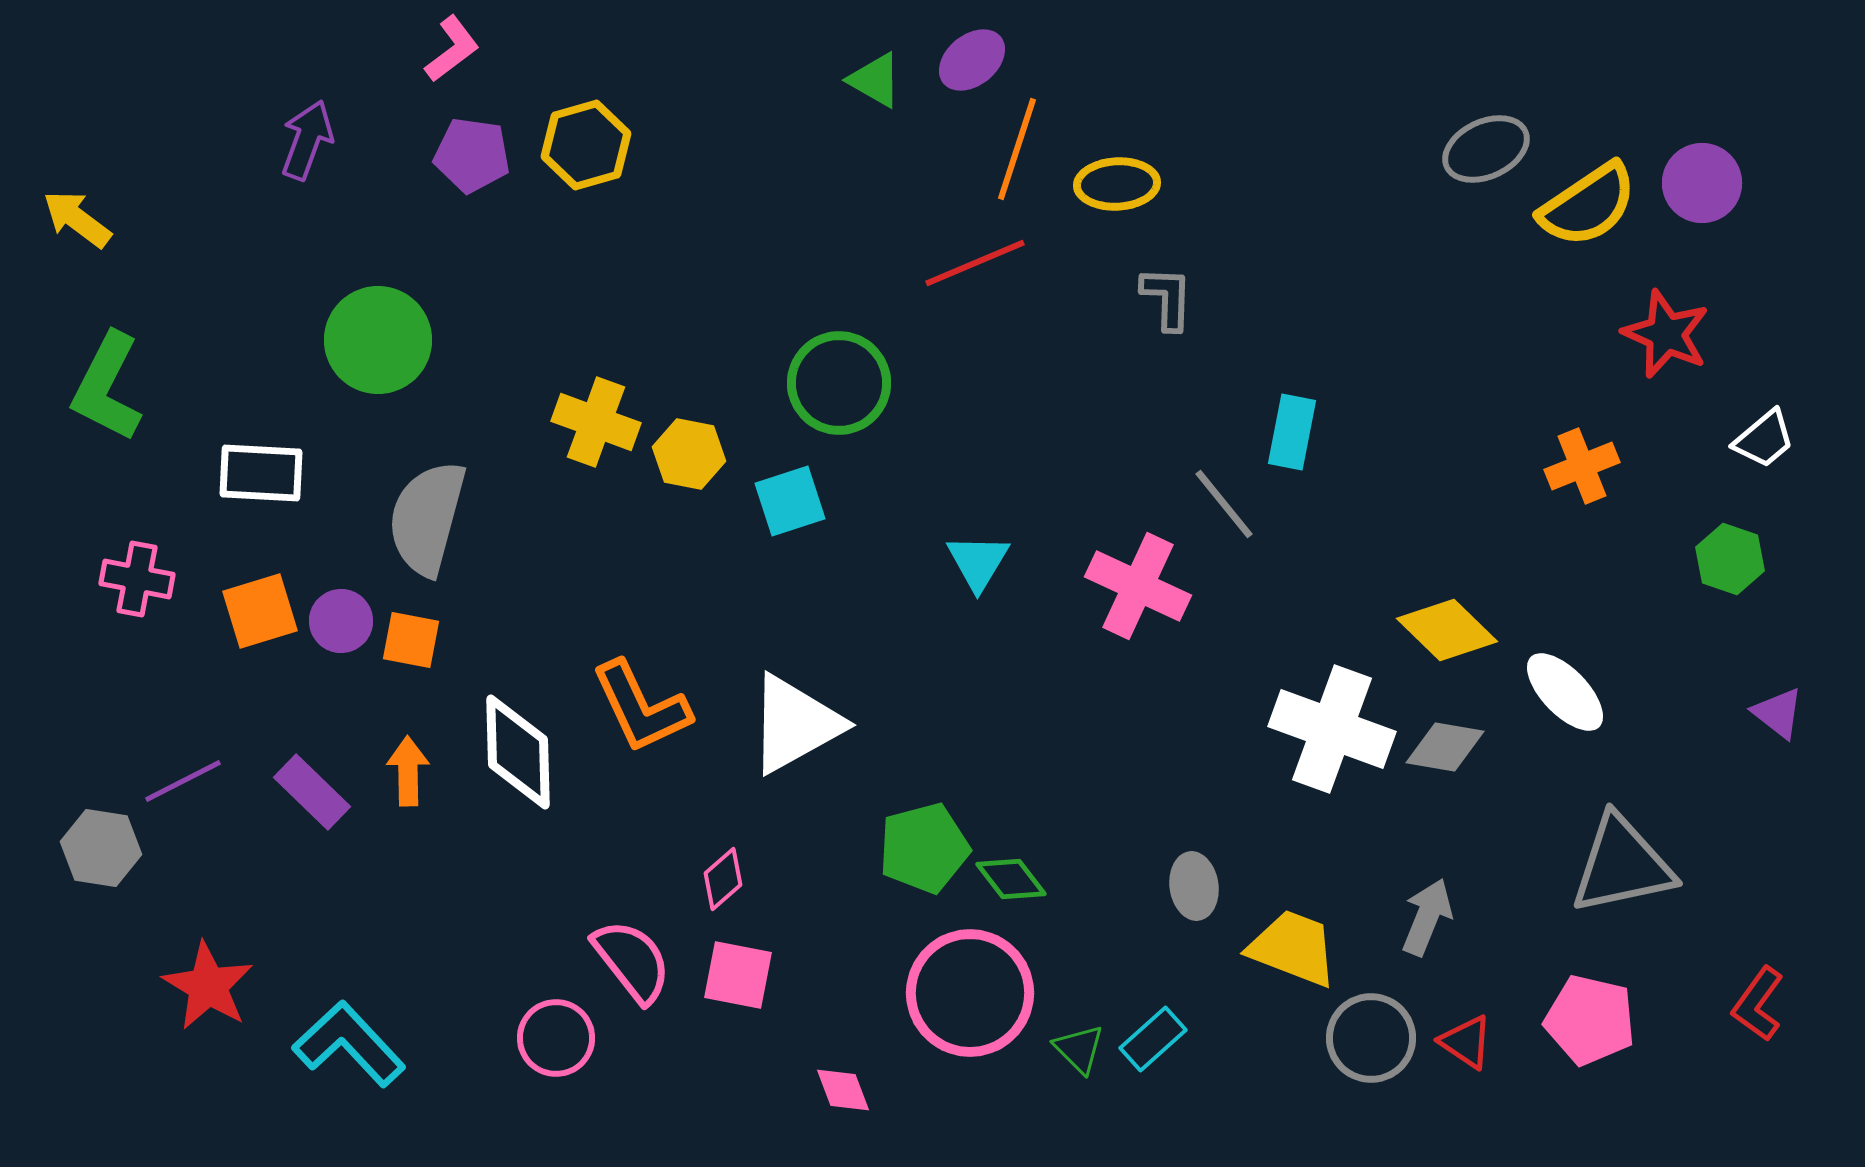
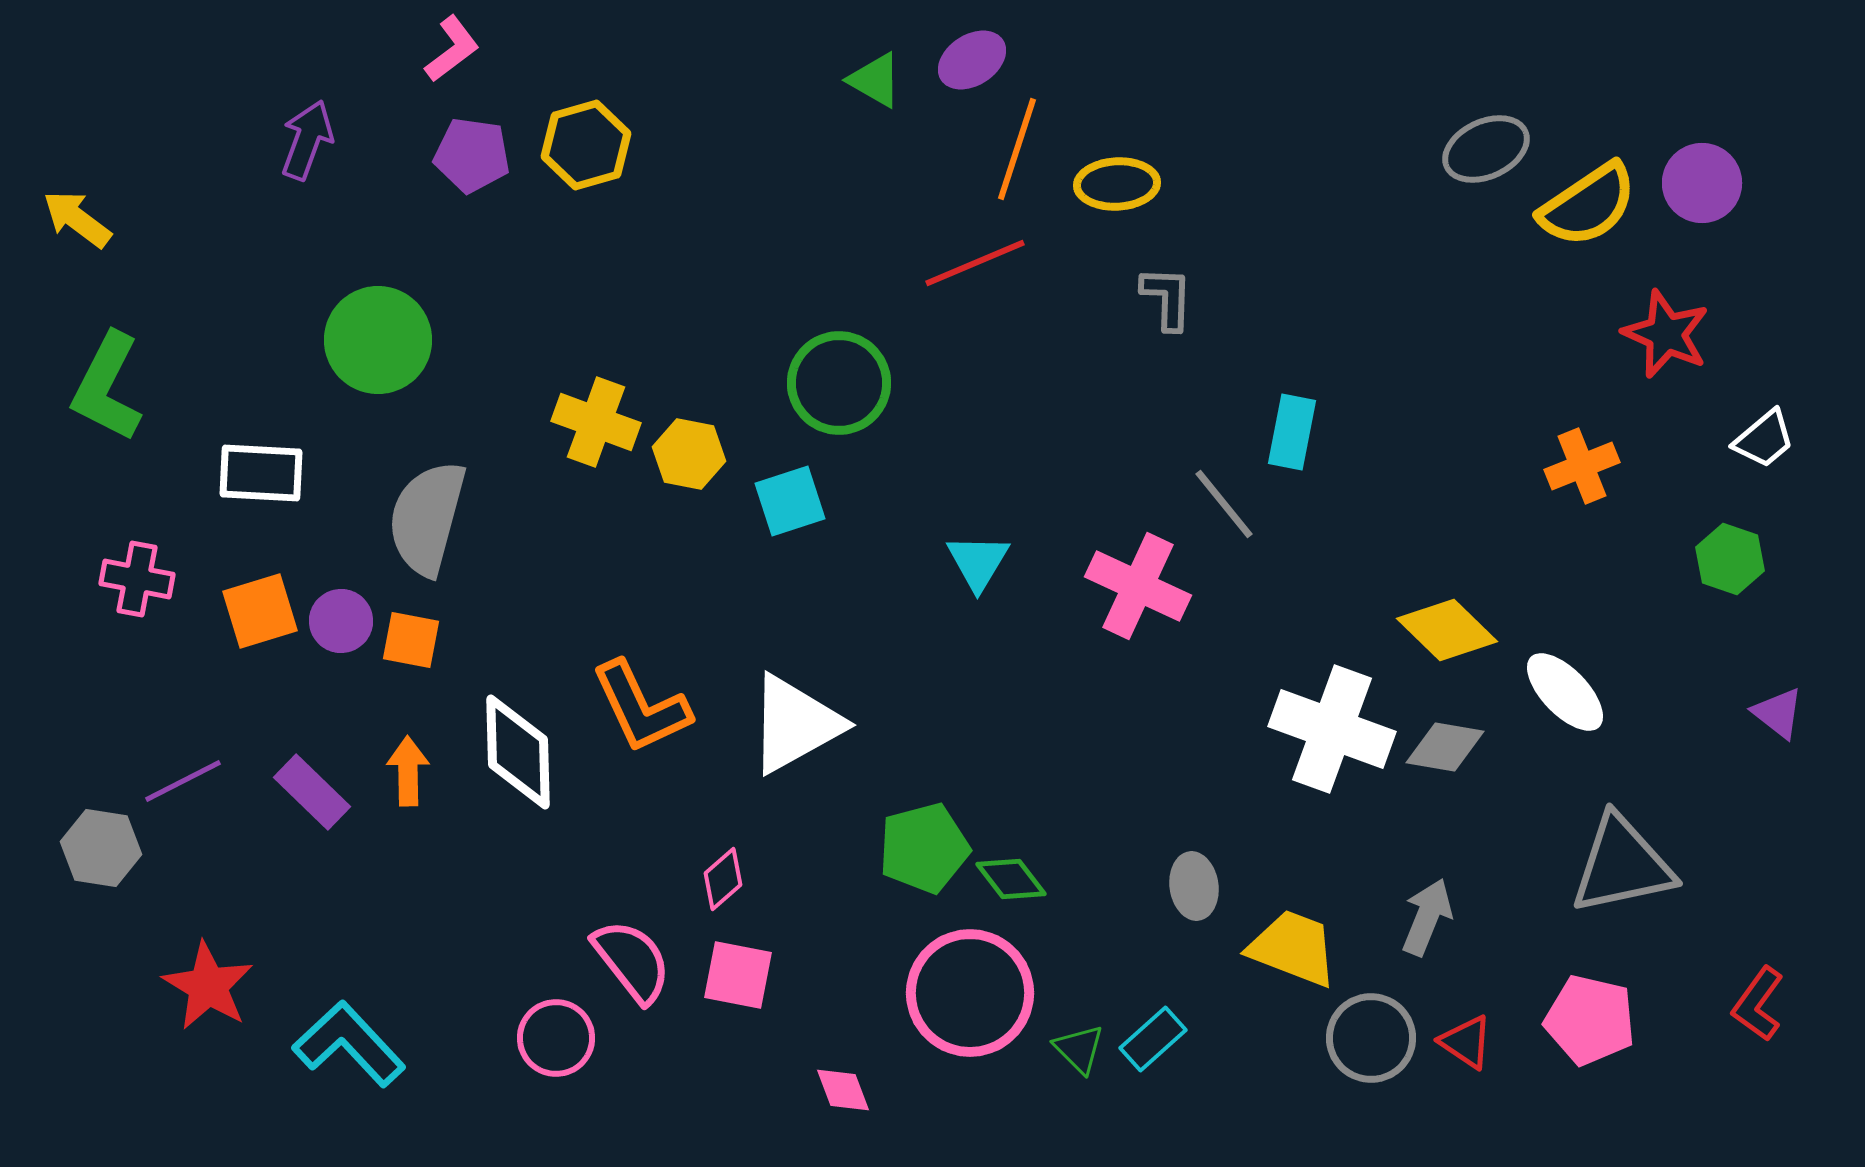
purple ellipse at (972, 60): rotated 6 degrees clockwise
